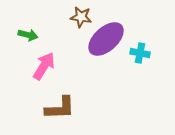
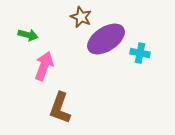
brown star: rotated 15 degrees clockwise
purple ellipse: rotated 9 degrees clockwise
pink arrow: rotated 12 degrees counterclockwise
brown L-shape: rotated 112 degrees clockwise
